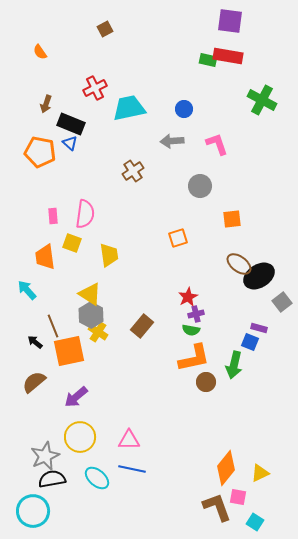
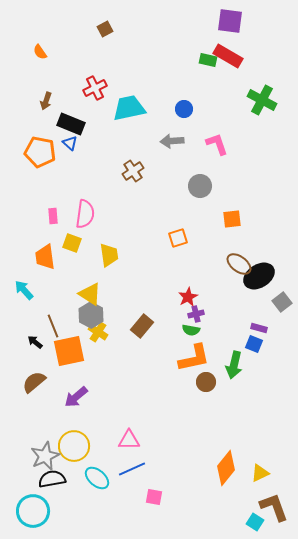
red rectangle at (228, 56): rotated 20 degrees clockwise
brown arrow at (46, 104): moved 3 px up
cyan arrow at (27, 290): moved 3 px left
blue square at (250, 342): moved 4 px right, 2 px down
yellow circle at (80, 437): moved 6 px left, 9 px down
blue line at (132, 469): rotated 36 degrees counterclockwise
pink square at (238, 497): moved 84 px left
brown L-shape at (217, 507): moved 57 px right
